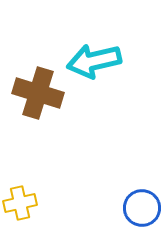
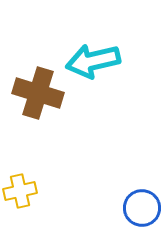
cyan arrow: moved 1 px left
yellow cross: moved 12 px up
